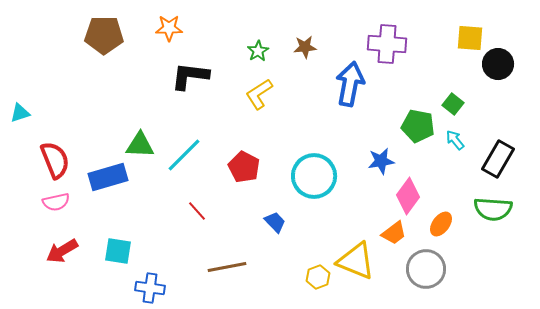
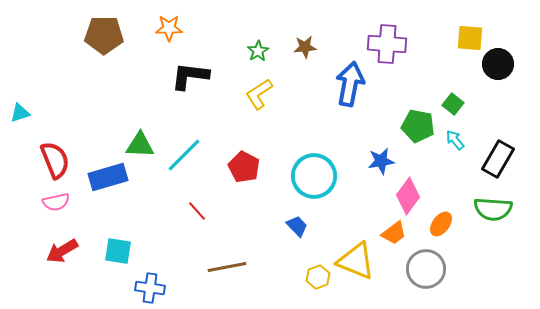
blue trapezoid: moved 22 px right, 4 px down
